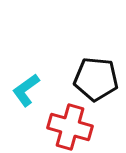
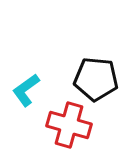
red cross: moved 1 px left, 2 px up
